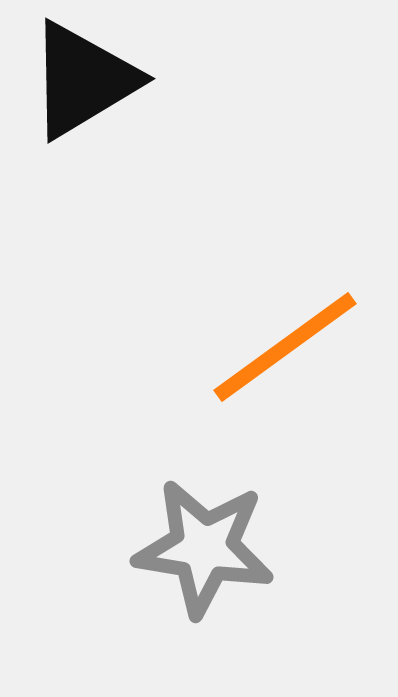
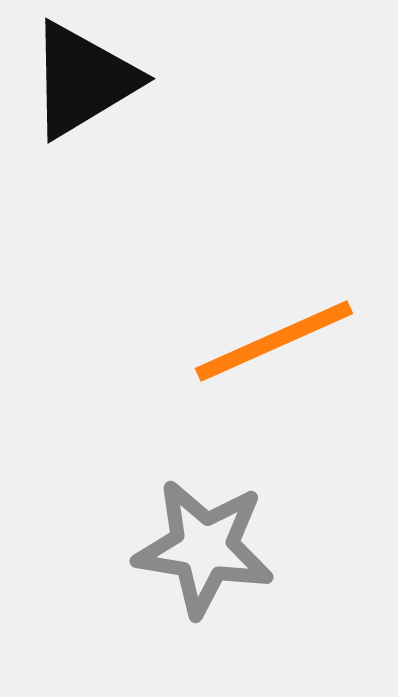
orange line: moved 11 px left, 6 px up; rotated 12 degrees clockwise
